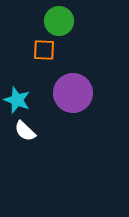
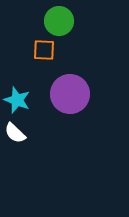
purple circle: moved 3 px left, 1 px down
white semicircle: moved 10 px left, 2 px down
